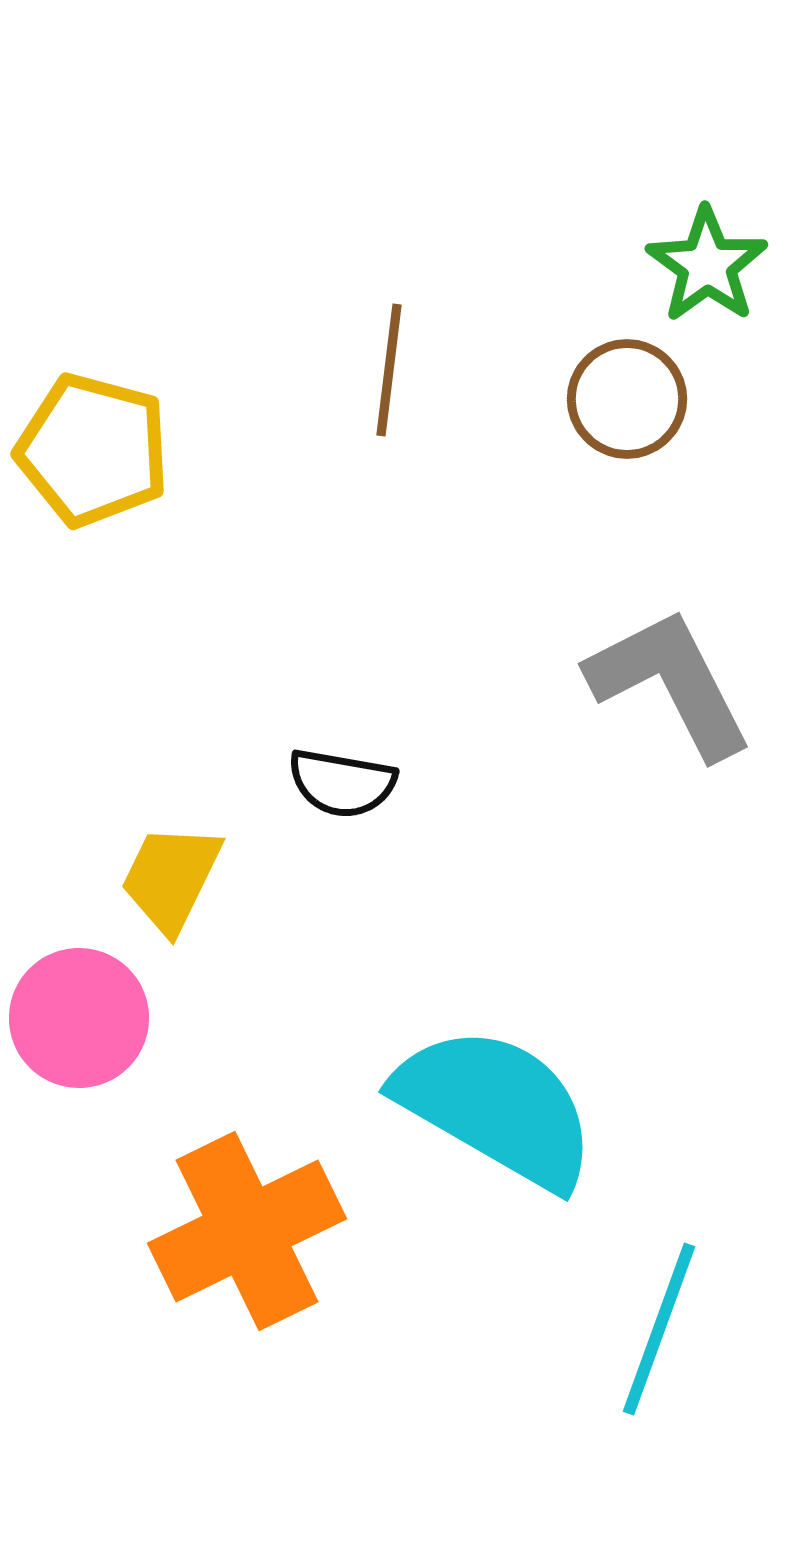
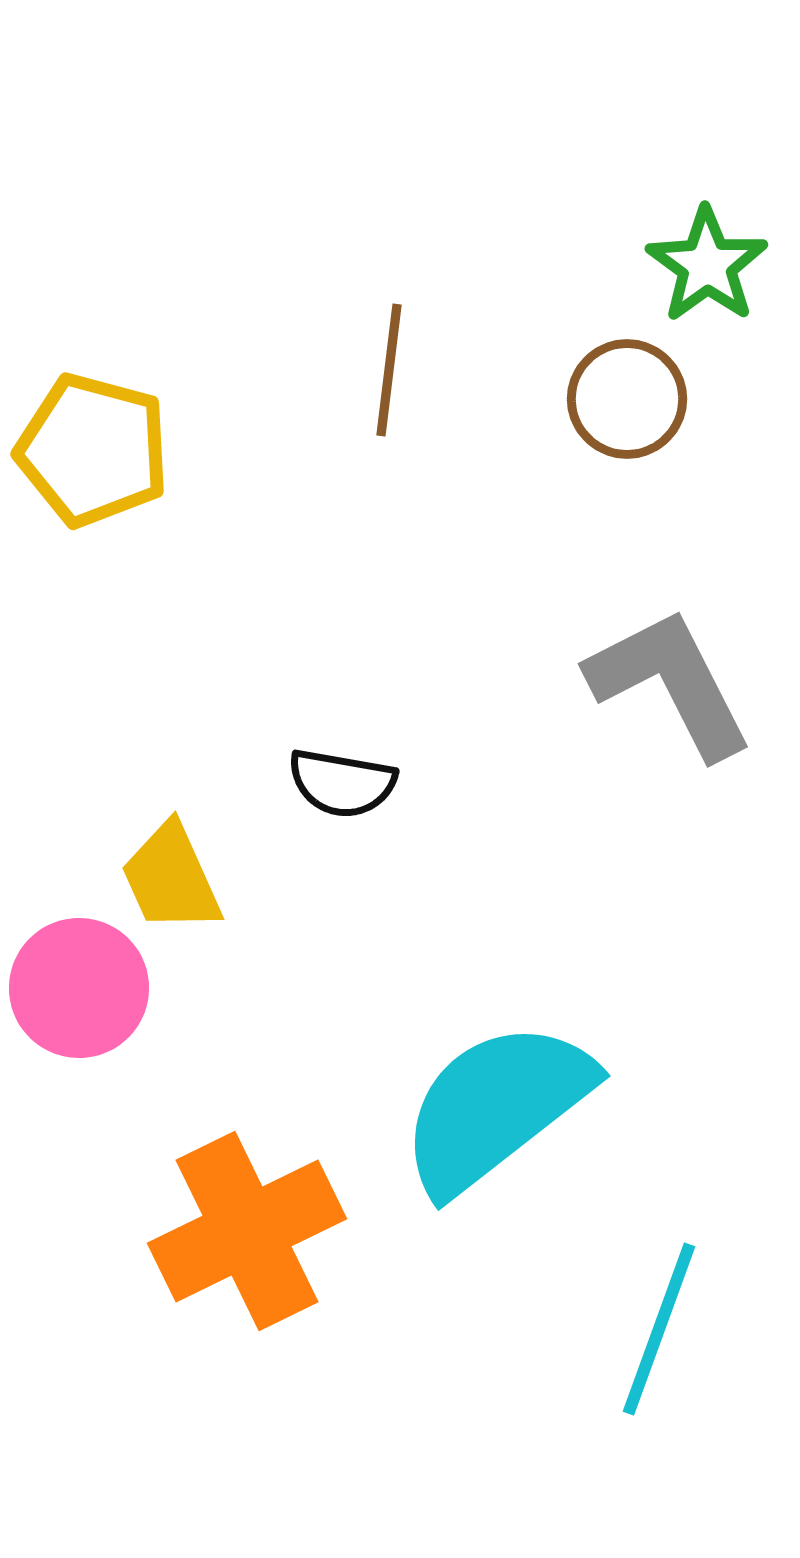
yellow trapezoid: rotated 50 degrees counterclockwise
pink circle: moved 30 px up
cyan semicircle: rotated 68 degrees counterclockwise
